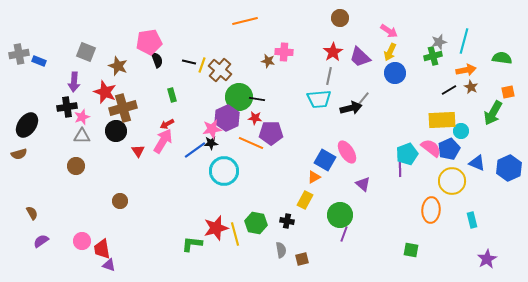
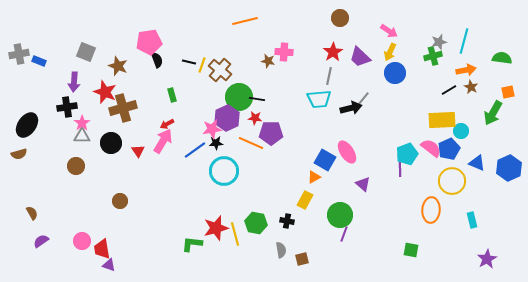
pink star at (82, 117): moved 6 px down; rotated 14 degrees counterclockwise
black circle at (116, 131): moved 5 px left, 12 px down
black star at (211, 143): moved 5 px right
